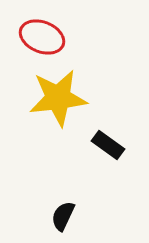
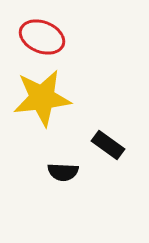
yellow star: moved 16 px left
black semicircle: moved 44 px up; rotated 112 degrees counterclockwise
